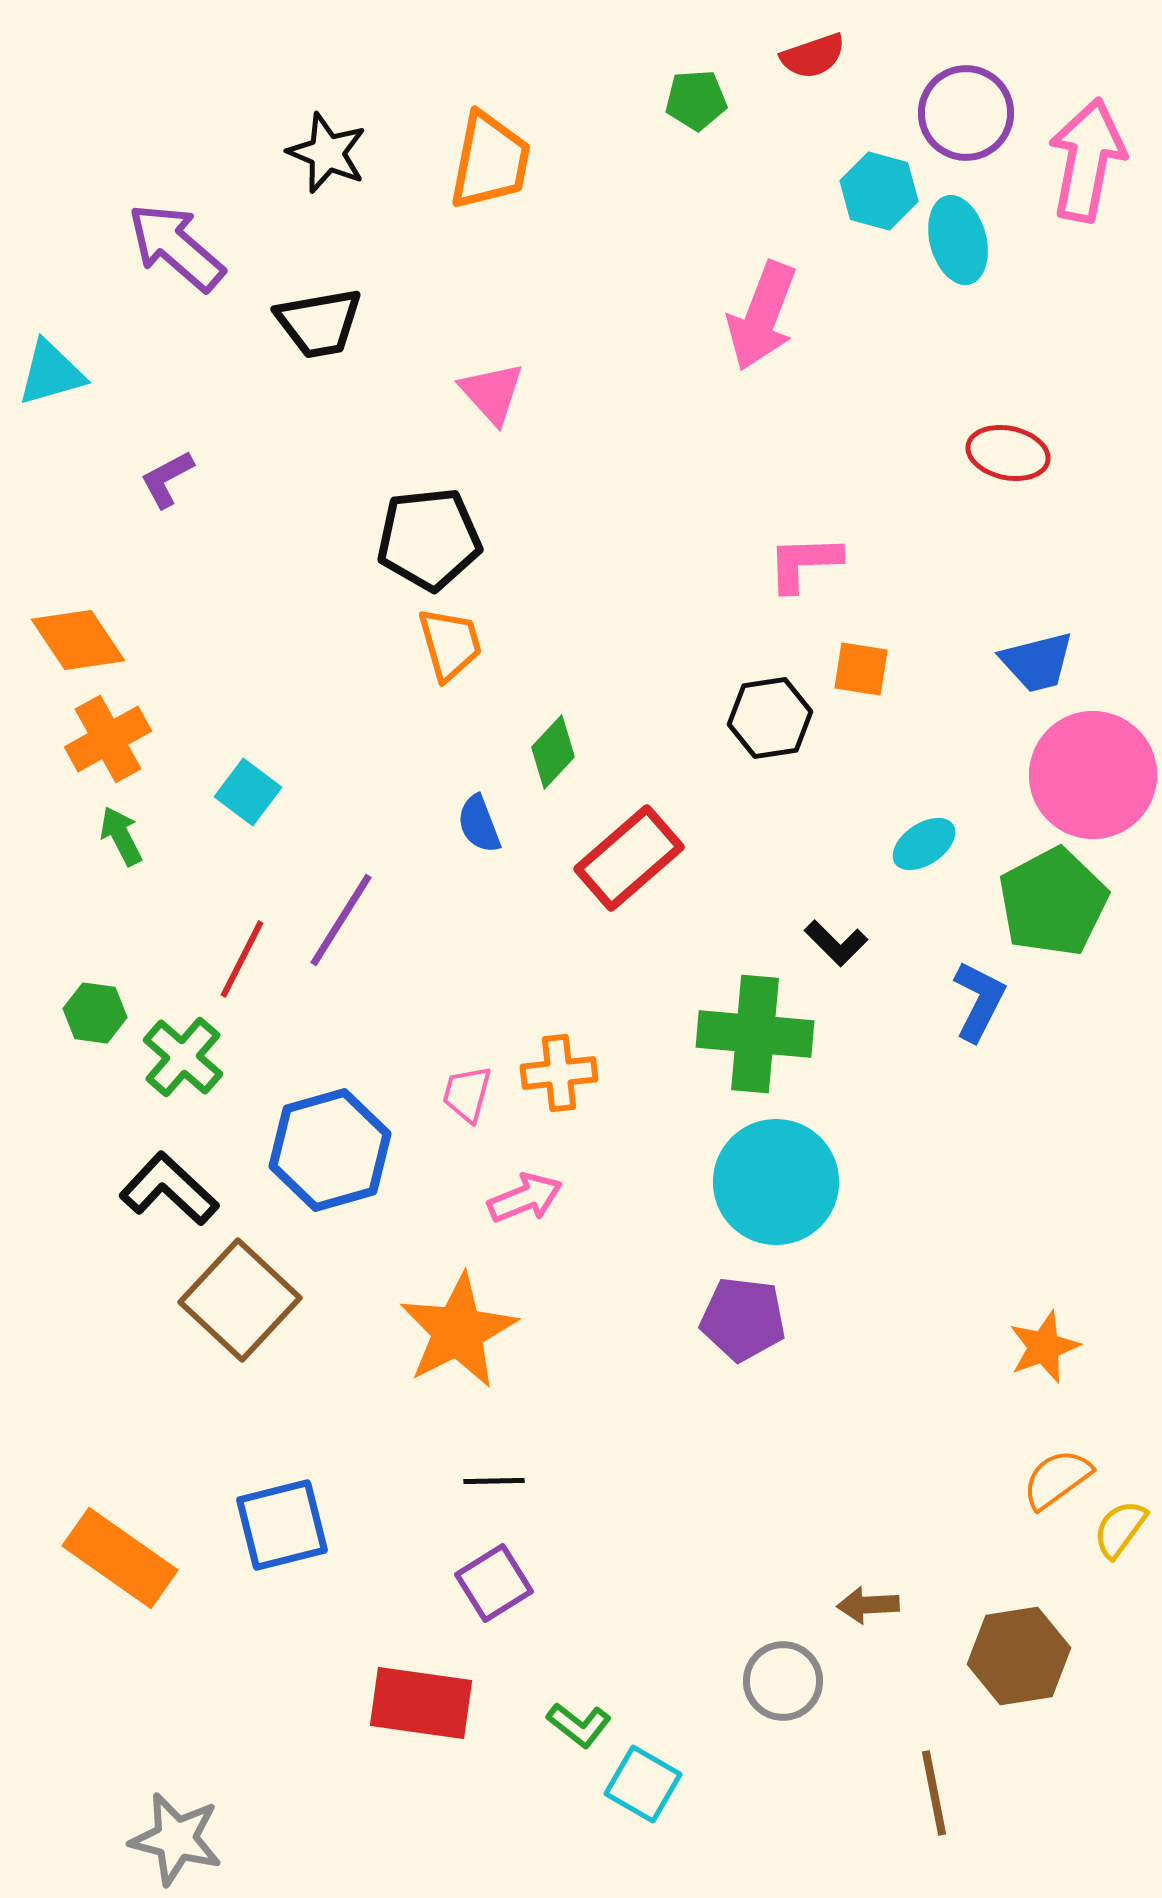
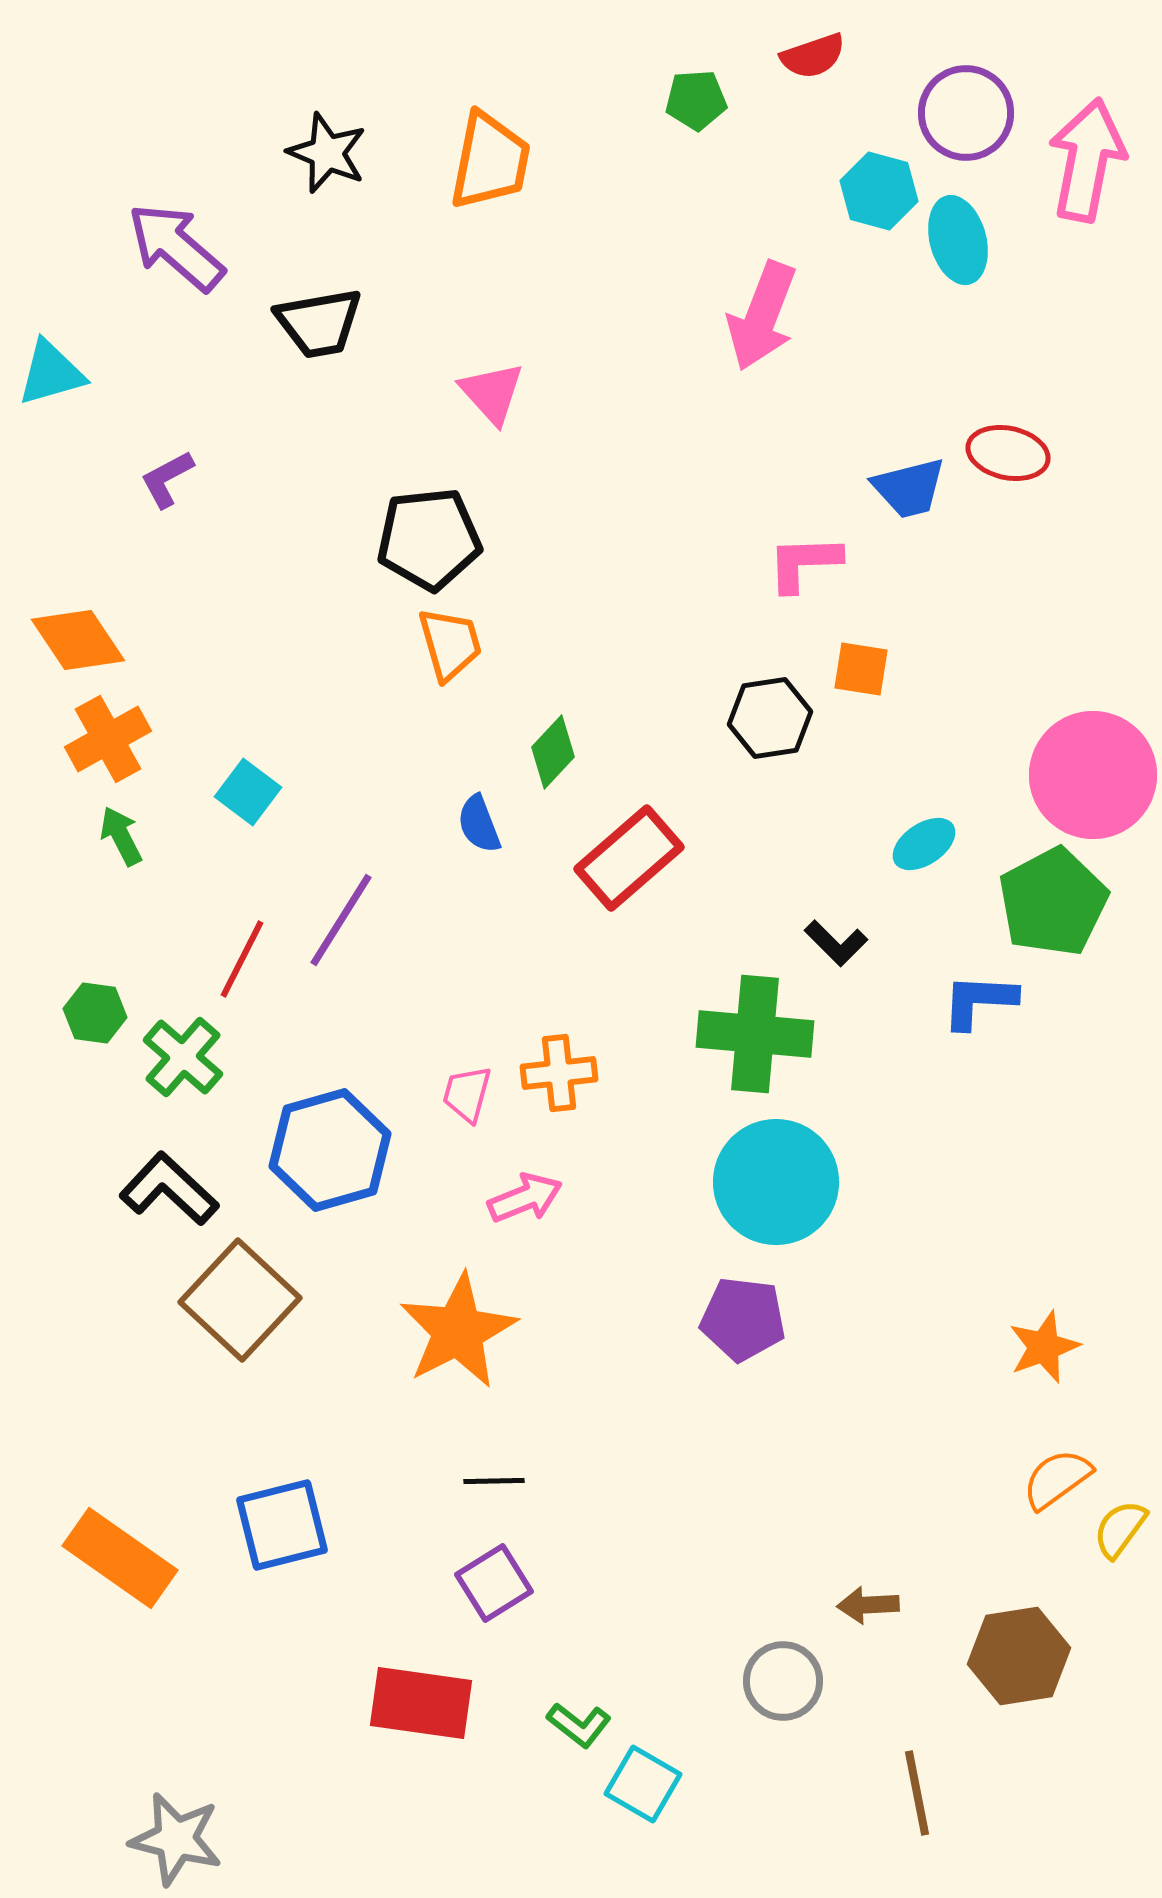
blue trapezoid at (1037, 662): moved 128 px left, 174 px up
blue L-shape at (979, 1001): rotated 114 degrees counterclockwise
brown line at (934, 1793): moved 17 px left
